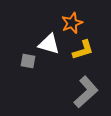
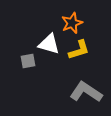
yellow L-shape: moved 4 px left
gray square: rotated 21 degrees counterclockwise
gray L-shape: rotated 104 degrees counterclockwise
